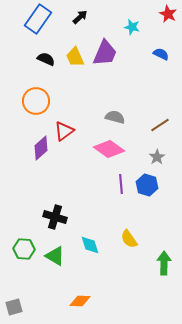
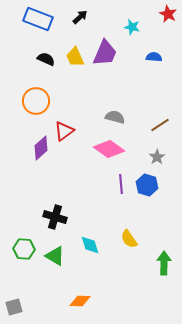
blue rectangle: rotated 76 degrees clockwise
blue semicircle: moved 7 px left, 3 px down; rotated 21 degrees counterclockwise
